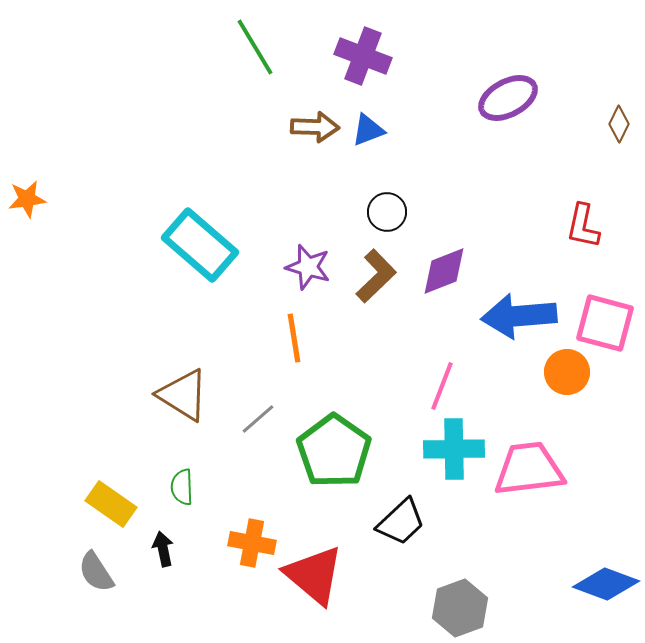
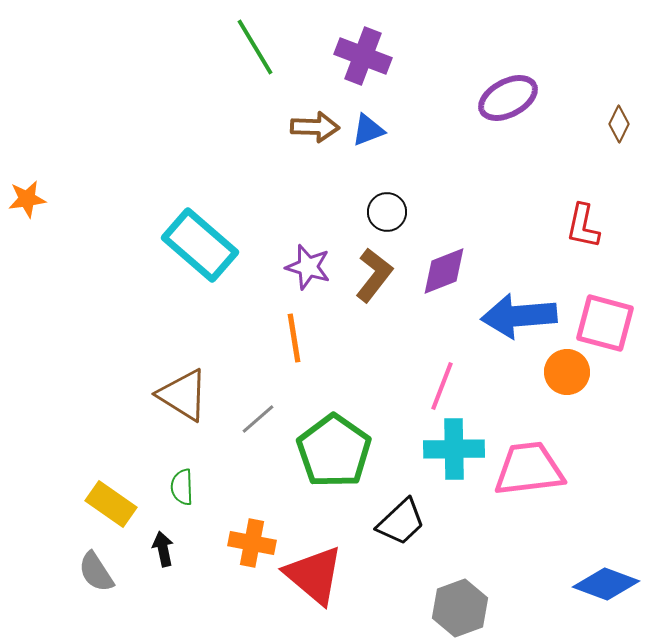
brown L-shape: moved 2 px left, 1 px up; rotated 8 degrees counterclockwise
